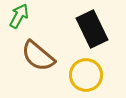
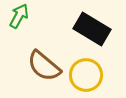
black rectangle: rotated 33 degrees counterclockwise
brown semicircle: moved 6 px right, 10 px down
